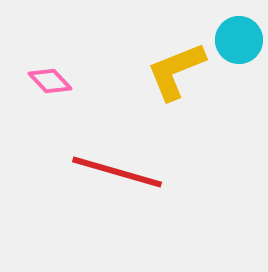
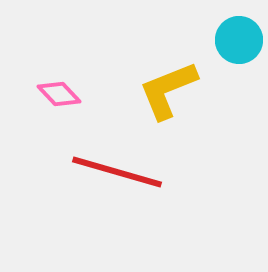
yellow L-shape: moved 8 px left, 19 px down
pink diamond: moved 9 px right, 13 px down
